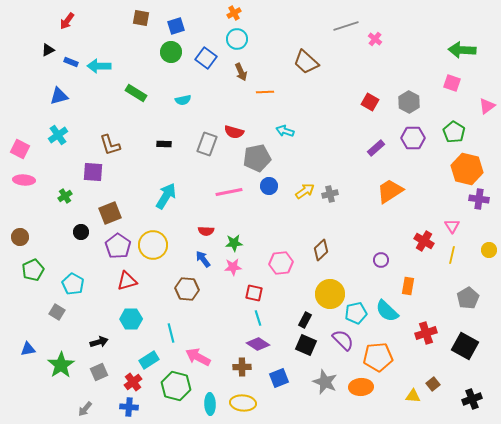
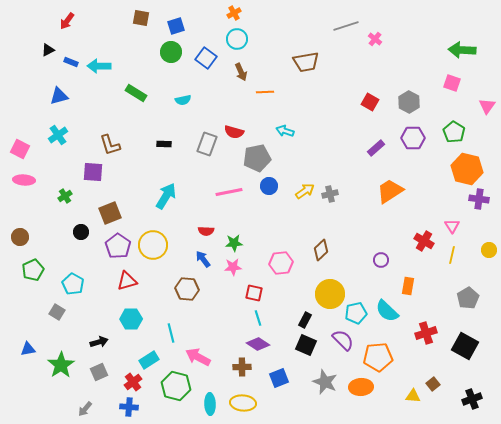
brown trapezoid at (306, 62): rotated 52 degrees counterclockwise
pink triangle at (487, 106): rotated 18 degrees counterclockwise
